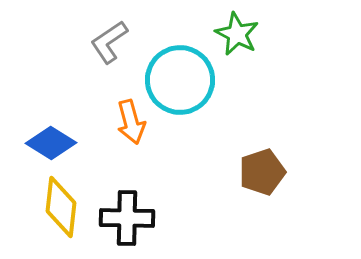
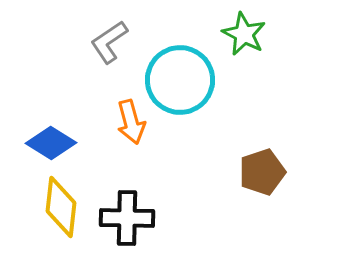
green star: moved 7 px right
